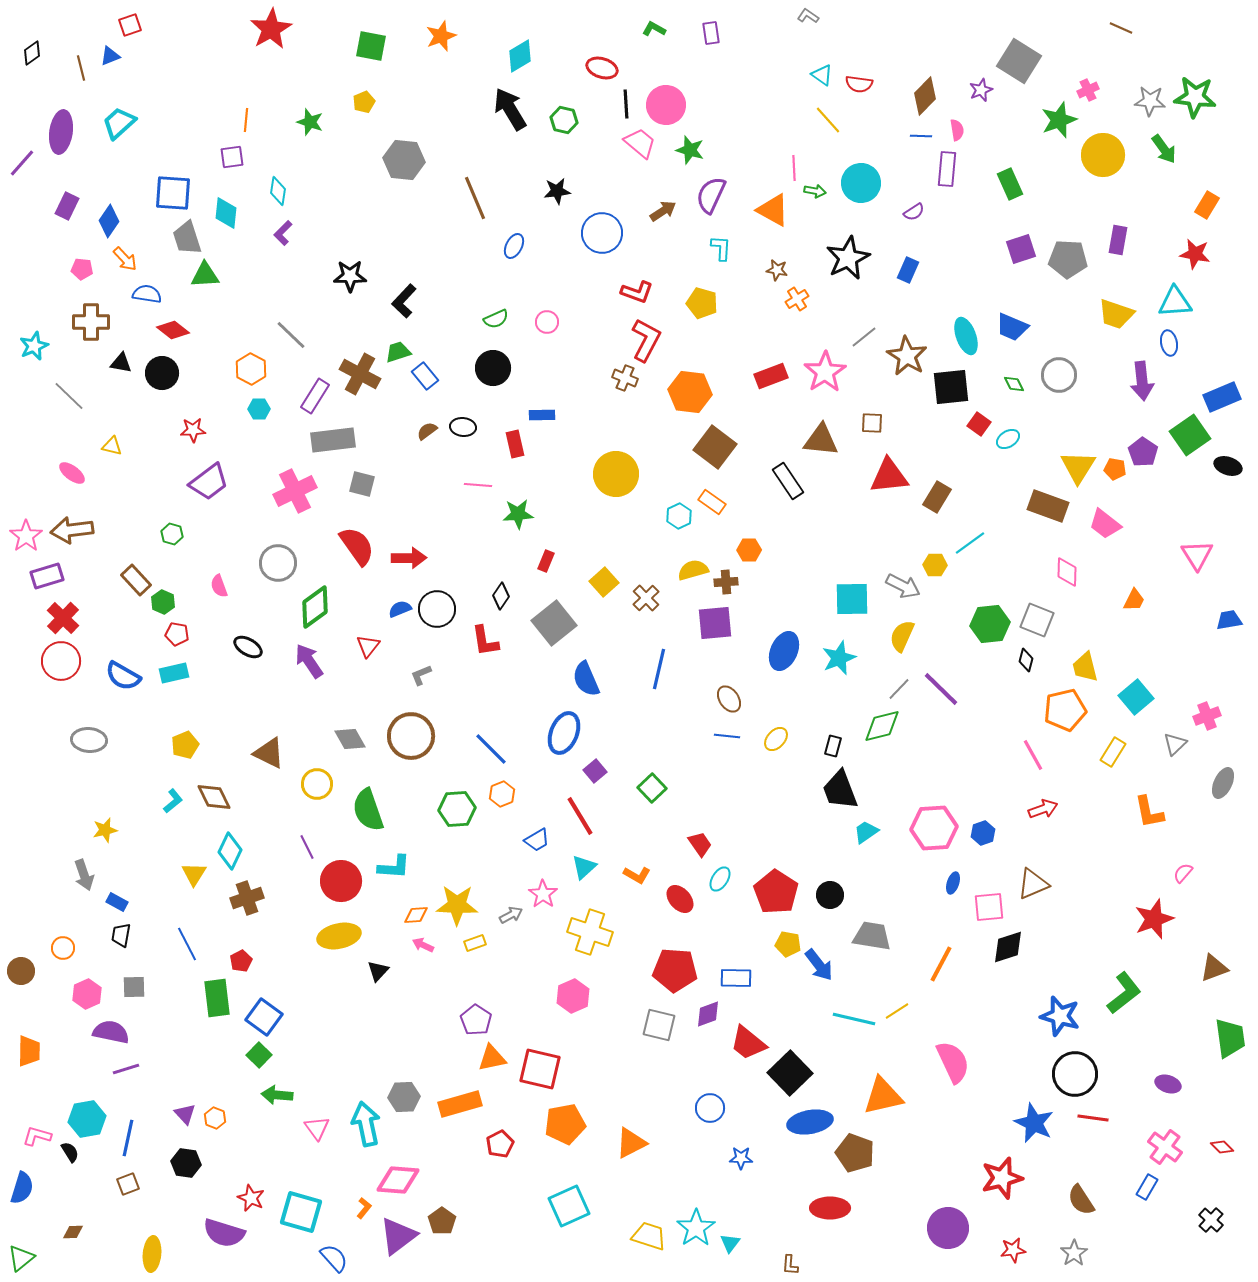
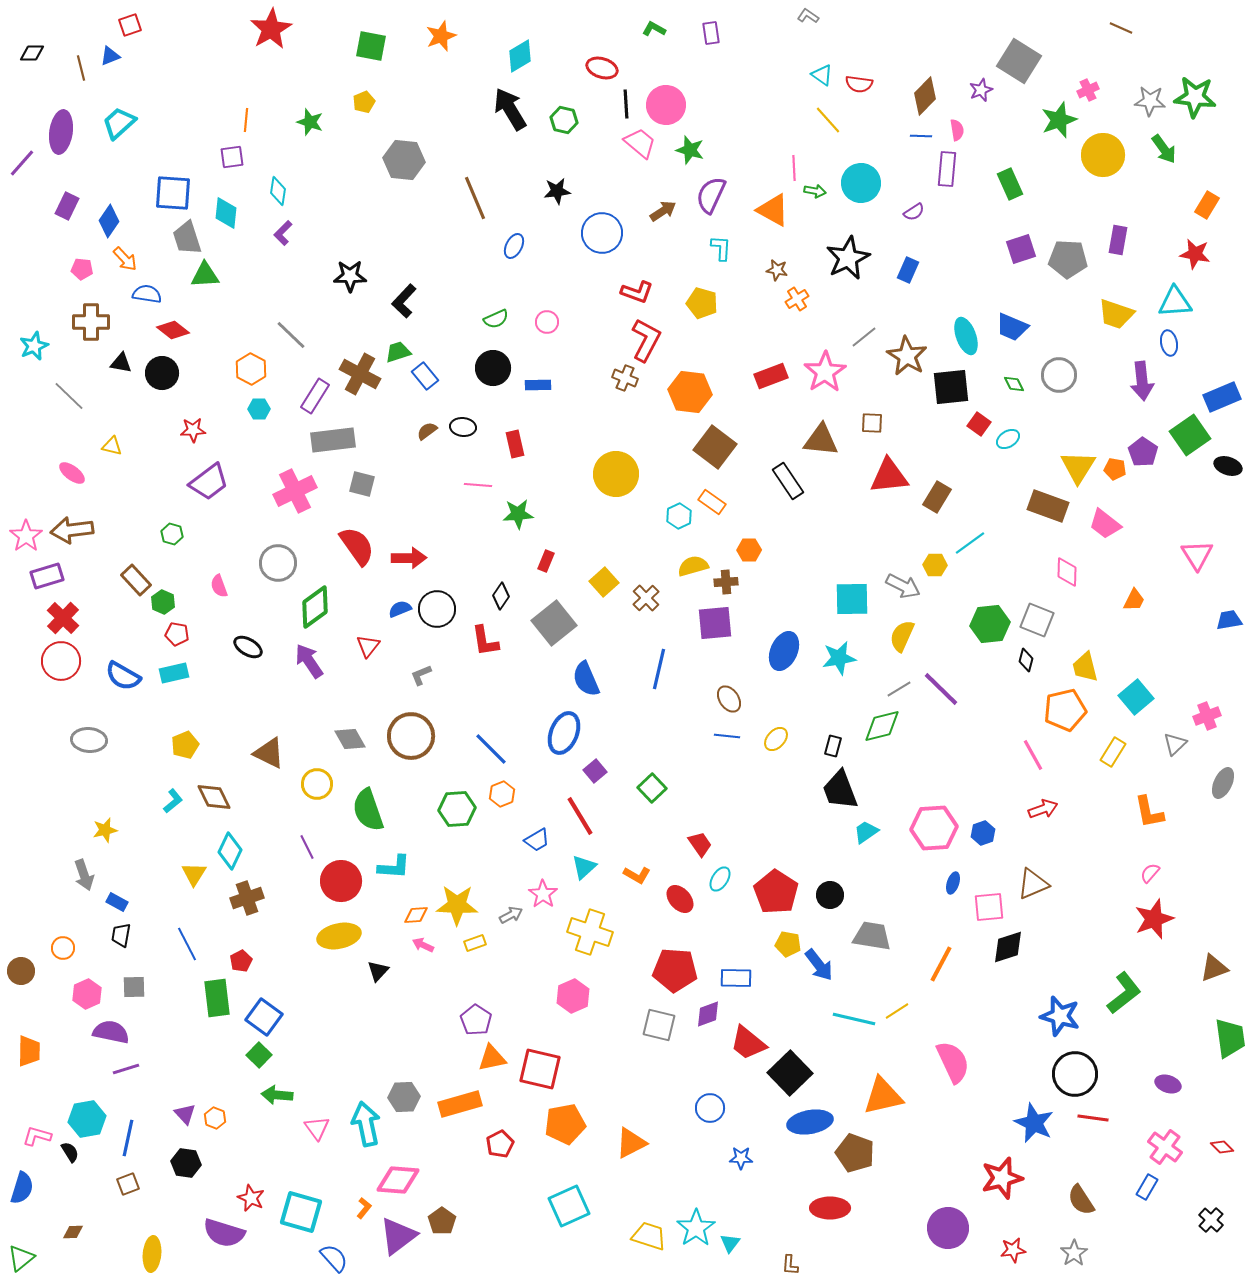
black diamond at (32, 53): rotated 35 degrees clockwise
blue rectangle at (542, 415): moved 4 px left, 30 px up
yellow semicircle at (693, 570): moved 4 px up
cyan star at (839, 658): rotated 12 degrees clockwise
gray line at (899, 689): rotated 15 degrees clockwise
pink semicircle at (1183, 873): moved 33 px left
